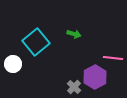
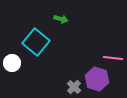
green arrow: moved 13 px left, 15 px up
cyan square: rotated 12 degrees counterclockwise
white circle: moved 1 px left, 1 px up
purple hexagon: moved 2 px right, 2 px down; rotated 15 degrees counterclockwise
